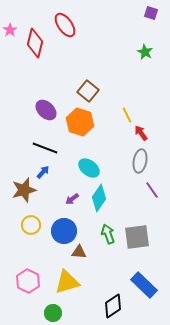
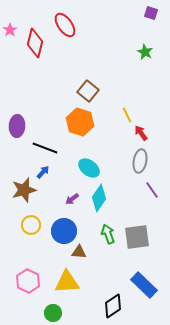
purple ellipse: moved 29 px left, 16 px down; rotated 50 degrees clockwise
yellow triangle: rotated 12 degrees clockwise
